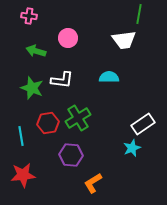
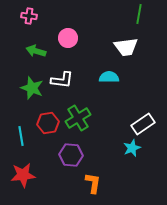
white trapezoid: moved 2 px right, 7 px down
orange L-shape: rotated 130 degrees clockwise
